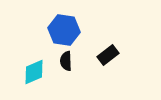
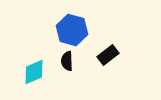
blue hexagon: moved 8 px right; rotated 8 degrees clockwise
black semicircle: moved 1 px right
